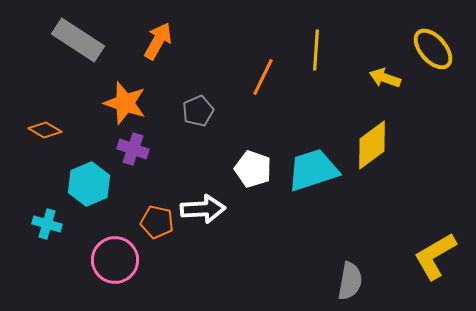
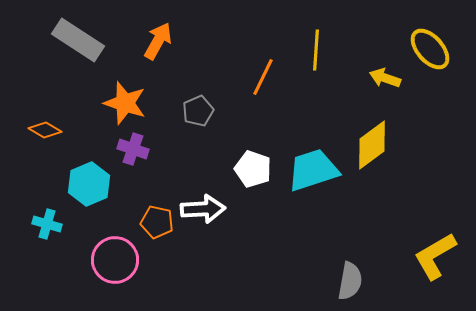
yellow ellipse: moved 3 px left
